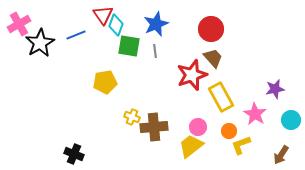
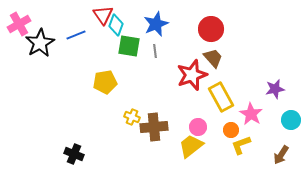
pink star: moved 4 px left
orange circle: moved 2 px right, 1 px up
